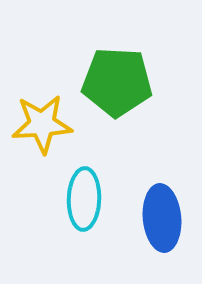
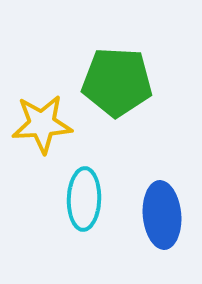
blue ellipse: moved 3 px up
